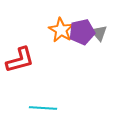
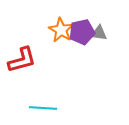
gray triangle: rotated 42 degrees counterclockwise
red L-shape: moved 2 px right
